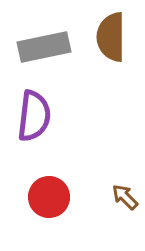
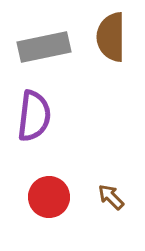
brown arrow: moved 14 px left
